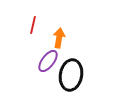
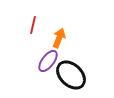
orange arrow: rotated 12 degrees clockwise
black ellipse: rotated 56 degrees counterclockwise
